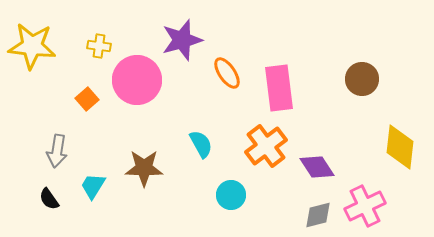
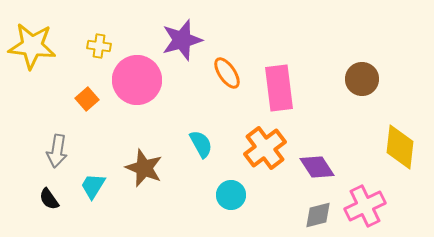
orange cross: moved 1 px left, 2 px down
brown star: rotated 21 degrees clockwise
